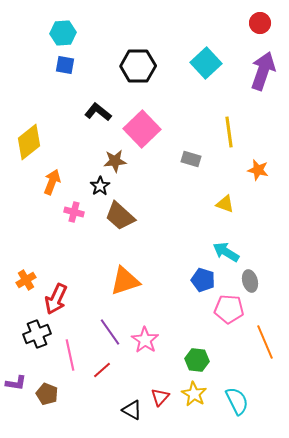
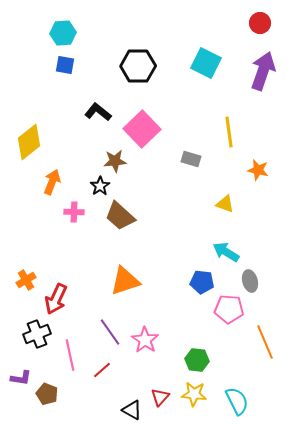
cyan square: rotated 20 degrees counterclockwise
pink cross: rotated 12 degrees counterclockwise
blue pentagon: moved 1 px left, 2 px down; rotated 10 degrees counterclockwise
purple L-shape: moved 5 px right, 5 px up
yellow star: rotated 25 degrees counterclockwise
